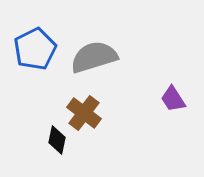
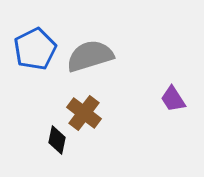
gray semicircle: moved 4 px left, 1 px up
